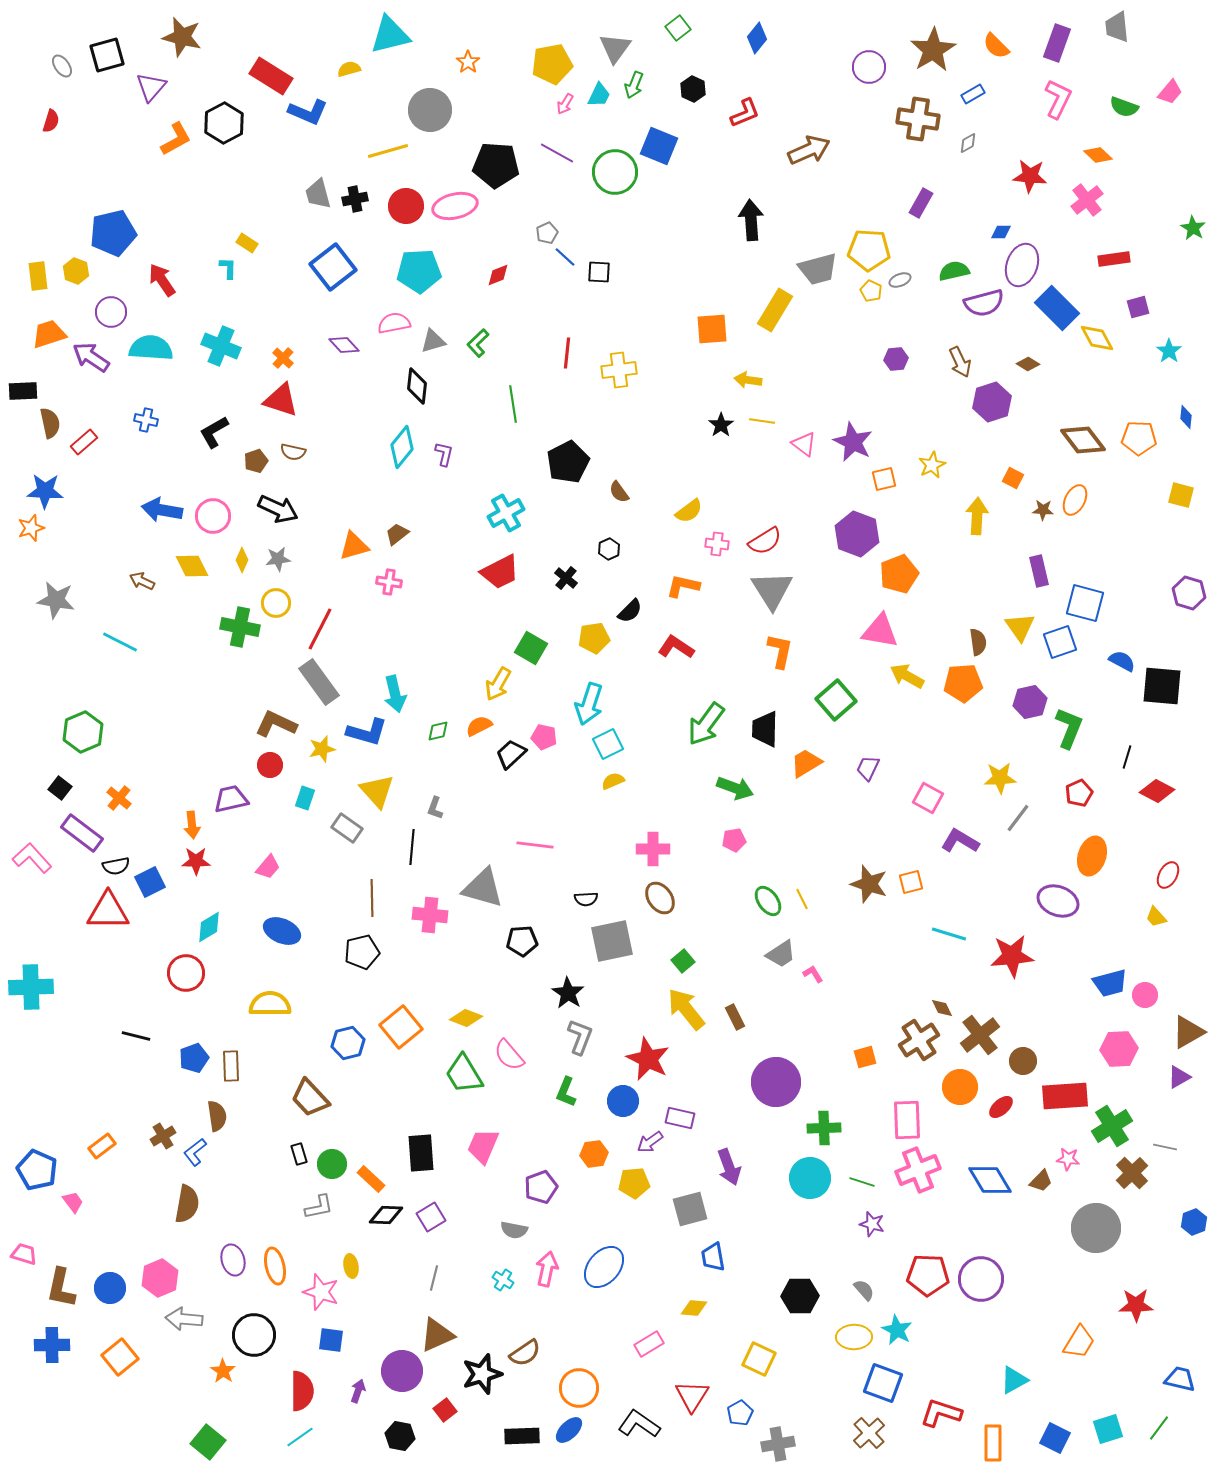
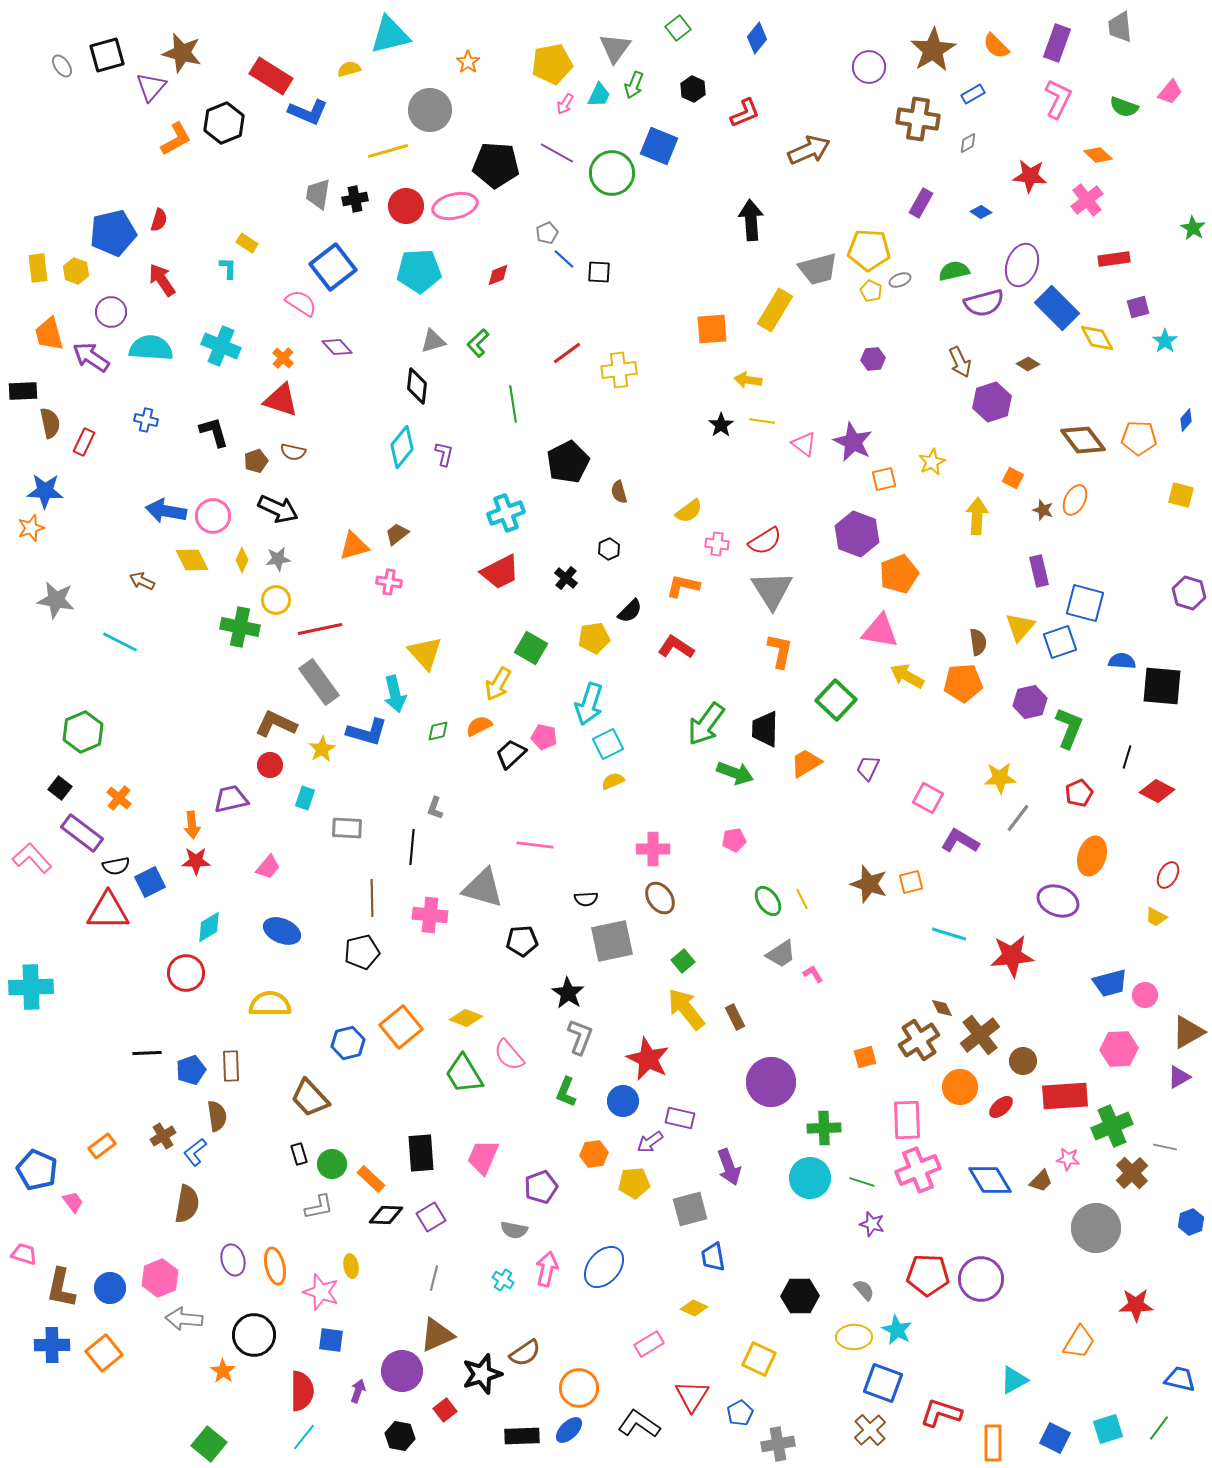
gray trapezoid at (1117, 27): moved 3 px right
brown star at (182, 37): moved 16 px down
red semicircle at (51, 121): moved 108 px right, 99 px down
black hexagon at (224, 123): rotated 6 degrees clockwise
green circle at (615, 172): moved 3 px left, 1 px down
gray trapezoid at (318, 194): rotated 24 degrees clockwise
blue diamond at (1001, 232): moved 20 px left, 20 px up; rotated 35 degrees clockwise
blue line at (565, 257): moved 1 px left, 2 px down
yellow rectangle at (38, 276): moved 8 px up
pink semicircle at (394, 323): moved 93 px left, 20 px up; rotated 44 degrees clockwise
orange trapezoid at (49, 334): rotated 87 degrees counterclockwise
purple diamond at (344, 345): moved 7 px left, 2 px down
cyan star at (1169, 351): moved 4 px left, 10 px up
red line at (567, 353): rotated 48 degrees clockwise
purple hexagon at (896, 359): moved 23 px left
blue diamond at (1186, 417): moved 3 px down; rotated 35 degrees clockwise
black L-shape at (214, 432): rotated 104 degrees clockwise
red rectangle at (84, 442): rotated 24 degrees counterclockwise
yellow star at (932, 465): moved 3 px up
brown semicircle at (619, 492): rotated 20 degrees clockwise
blue arrow at (162, 510): moved 4 px right, 1 px down
brown star at (1043, 510): rotated 15 degrees clockwise
cyan cross at (506, 513): rotated 9 degrees clockwise
yellow diamond at (192, 566): moved 6 px up
yellow circle at (276, 603): moved 3 px up
yellow triangle at (1020, 627): rotated 16 degrees clockwise
red line at (320, 629): rotated 51 degrees clockwise
blue semicircle at (1122, 661): rotated 24 degrees counterclockwise
green square at (836, 700): rotated 6 degrees counterclockwise
yellow star at (322, 749): rotated 16 degrees counterclockwise
green arrow at (735, 788): moved 15 px up
yellow triangle at (377, 791): moved 48 px right, 138 px up
gray rectangle at (347, 828): rotated 32 degrees counterclockwise
yellow trapezoid at (1156, 917): rotated 20 degrees counterclockwise
black line at (136, 1036): moved 11 px right, 17 px down; rotated 16 degrees counterclockwise
blue pentagon at (194, 1058): moved 3 px left, 12 px down
purple circle at (776, 1082): moved 5 px left
green cross at (1112, 1126): rotated 9 degrees clockwise
pink trapezoid at (483, 1146): moved 11 px down
blue hexagon at (1194, 1222): moved 3 px left
yellow diamond at (694, 1308): rotated 20 degrees clockwise
orange square at (120, 1357): moved 16 px left, 4 px up
brown cross at (869, 1433): moved 1 px right, 3 px up
cyan line at (300, 1437): moved 4 px right; rotated 16 degrees counterclockwise
green square at (208, 1442): moved 1 px right, 2 px down
